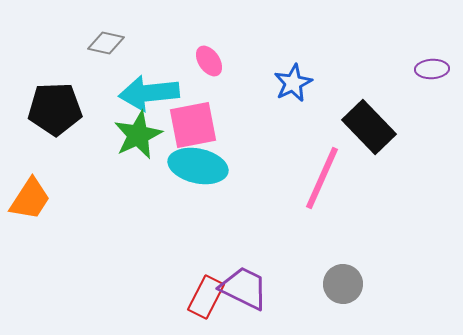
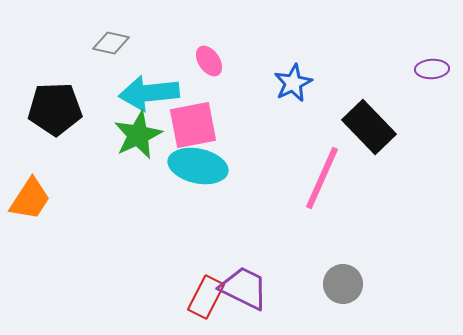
gray diamond: moved 5 px right
